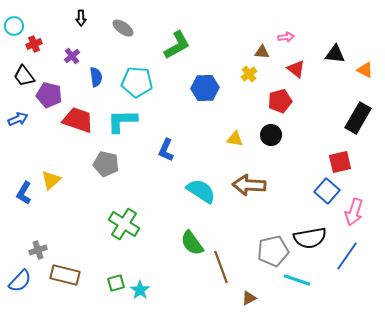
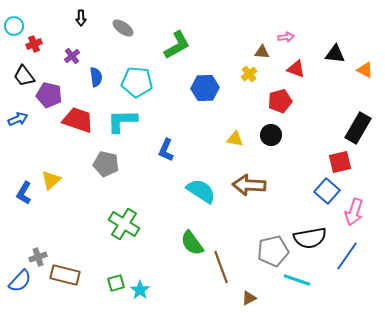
red triangle at (296, 69): rotated 18 degrees counterclockwise
black rectangle at (358, 118): moved 10 px down
gray cross at (38, 250): moved 7 px down
